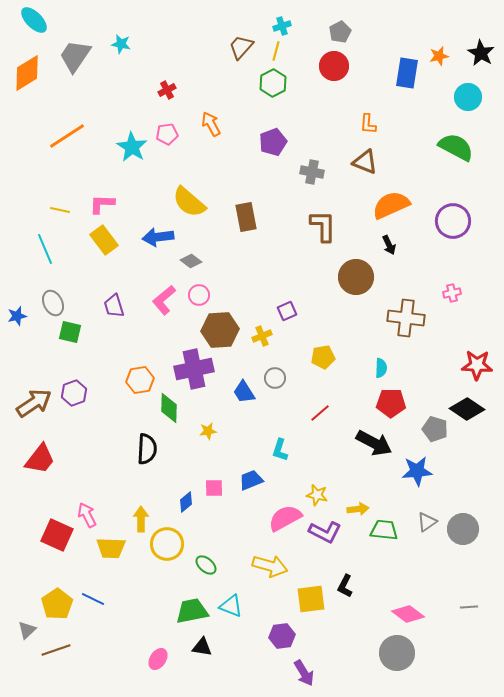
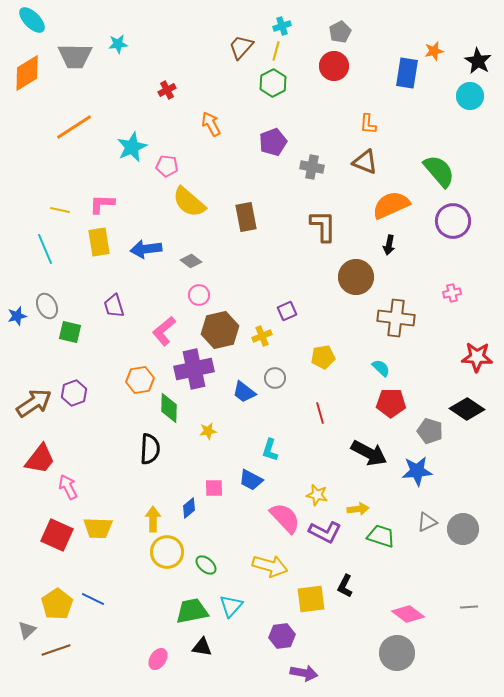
cyan ellipse at (34, 20): moved 2 px left
cyan star at (121, 44): moved 3 px left; rotated 18 degrees counterclockwise
black star at (481, 53): moved 3 px left, 8 px down
gray trapezoid at (75, 56): rotated 123 degrees counterclockwise
orange star at (439, 56): moved 5 px left, 5 px up
cyan circle at (468, 97): moved 2 px right, 1 px up
pink pentagon at (167, 134): moved 32 px down; rotated 15 degrees clockwise
orange line at (67, 136): moved 7 px right, 9 px up
cyan star at (132, 147): rotated 16 degrees clockwise
green semicircle at (456, 147): moved 17 px left, 24 px down; rotated 21 degrees clockwise
gray cross at (312, 172): moved 5 px up
blue arrow at (158, 237): moved 12 px left, 12 px down
yellow rectangle at (104, 240): moved 5 px left, 2 px down; rotated 28 degrees clockwise
black arrow at (389, 245): rotated 36 degrees clockwise
pink L-shape at (164, 300): moved 31 px down
gray ellipse at (53, 303): moved 6 px left, 3 px down
brown cross at (406, 318): moved 10 px left
brown hexagon at (220, 330): rotated 9 degrees counterclockwise
red star at (477, 365): moved 8 px up
cyan semicircle at (381, 368): rotated 48 degrees counterclockwise
blue trapezoid at (244, 392): rotated 20 degrees counterclockwise
red line at (320, 413): rotated 65 degrees counterclockwise
gray pentagon at (435, 429): moved 5 px left, 2 px down
black arrow at (374, 443): moved 5 px left, 10 px down
black semicircle at (147, 449): moved 3 px right
cyan L-shape at (280, 450): moved 10 px left
blue trapezoid at (251, 480): rotated 130 degrees counterclockwise
blue diamond at (186, 502): moved 3 px right, 6 px down
pink arrow at (87, 515): moved 19 px left, 28 px up
pink semicircle at (285, 518): rotated 76 degrees clockwise
yellow arrow at (141, 519): moved 12 px right
gray triangle at (427, 522): rotated 10 degrees clockwise
green trapezoid at (384, 530): moved 3 px left, 6 px down; rotated 12 degrees clockwise
yellow circle at (167, 544): moved 8 px down
yellow trapezoid at (111, 548): moved 13 px left, 20 px up
cyan triangle at (231, 606): rotated 50 degrees clockwise
purple arrow at (304, 673): rotated 48 degrees counterclockwise
